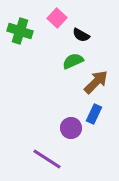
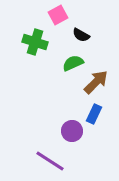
pink square: moved 1 px right, 3 px up; rotated 18 degrees clockwise
green cross: moved 15 px right, 11 px down
green semicircle: moved 2 px down
purple circle: moved 1 px right, 3 px down
purple line: moved 3 px right, 2 px down
